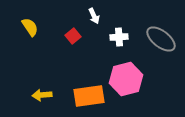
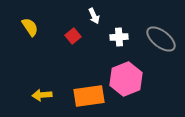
pink hexagon: rotated 8 degrees counterclockwise
